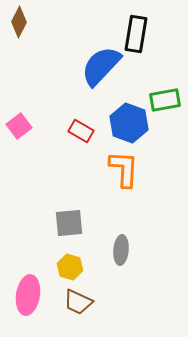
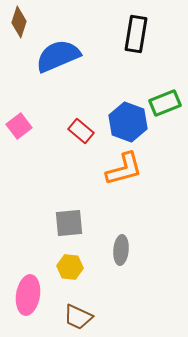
brown diamond: rotated 8 degrees counterclockwise
blue semicircle: moved 43 px left, 10 px up; rotated 24 degrees clockwise
green rectangle: moved 3 px down; rotated 12 degrees counterclockwise
blue hexagon: moved 1 px left, 1 px up
red rectangle: rotated 10 degrees clockwise
orange L-shape: rotated 72 degrees clockwise
yellow hexagon: rotated 10 degrees counterclockwise
brown trapezoid: moved 15 px down
